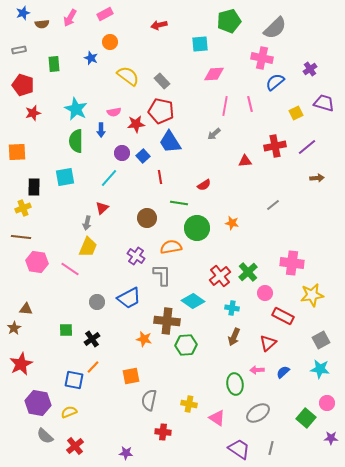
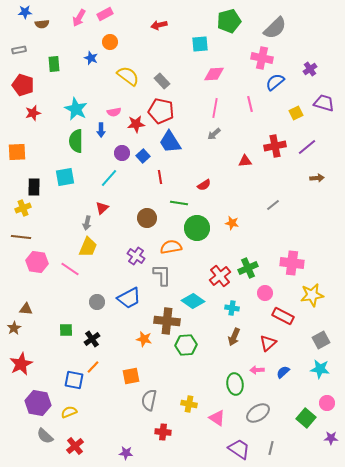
blue star at (23, 13): moved 2 px right, 1 px up; rotated 16 degrees clockwise
pink arrow at (70, 18): moved 9 px right
pink line at (225, 106): moved 10 px left, 2 px down
green cross at (248, 272): moved 4 px up; rotated 18 degrees clockwise
